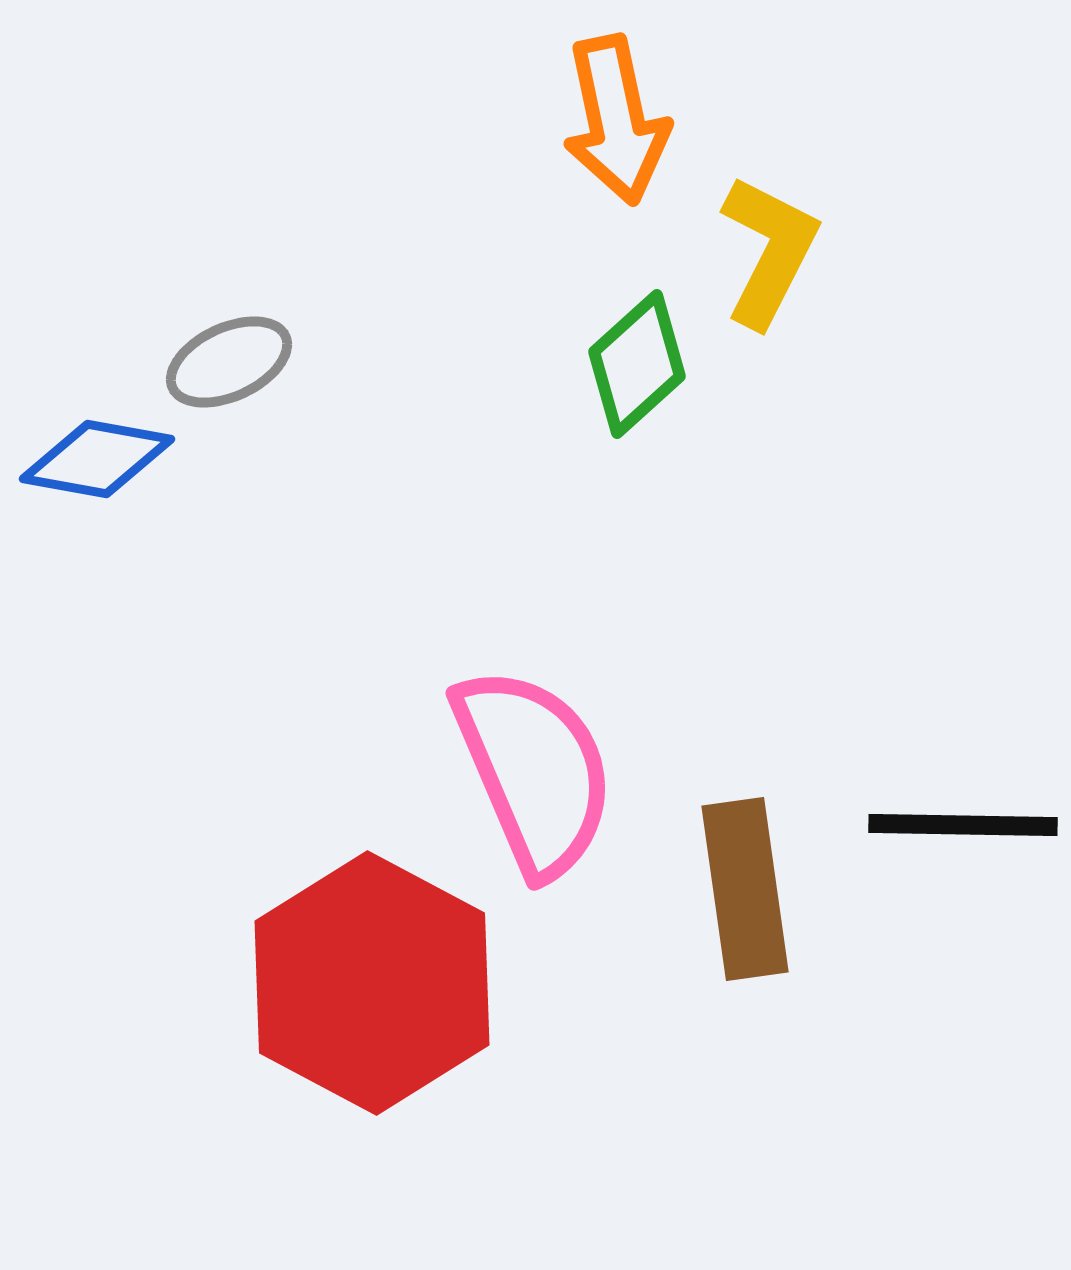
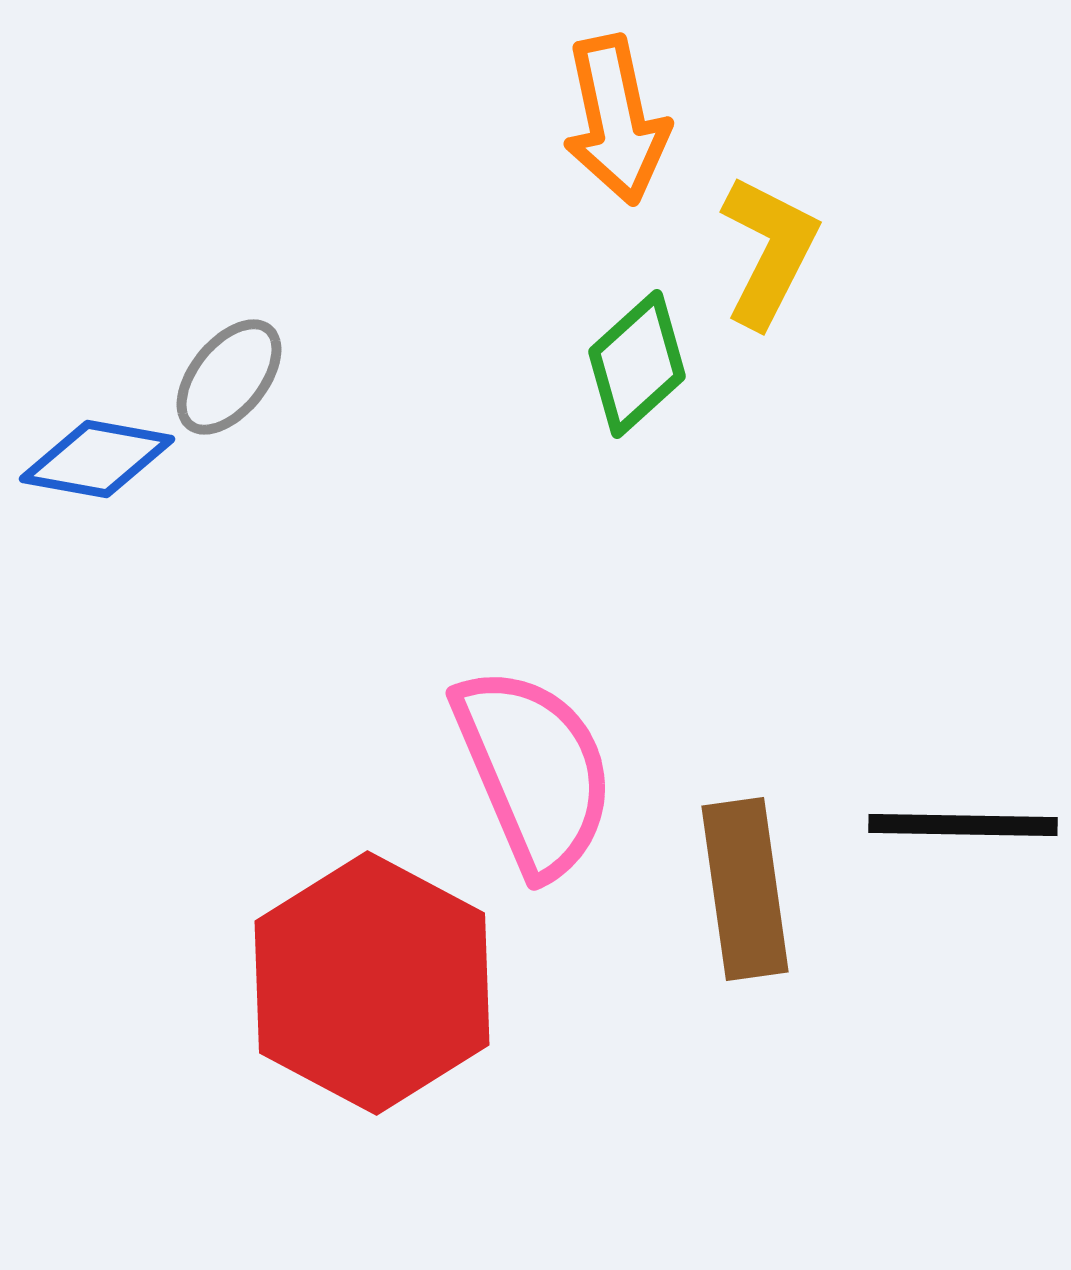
gray ellipse: moved 15 px down; rotated 26 degrees counterclockwise
